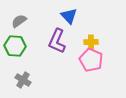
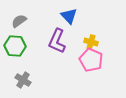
yellow cross: rotated 16 degrees clockwise
